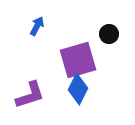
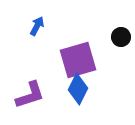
black circle: moved 12 px right, 3 px down
